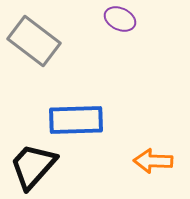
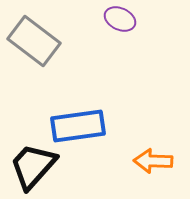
blue rectangle: moved 2 px right, 6 px down; rotated 6 degrees counterclockwise
